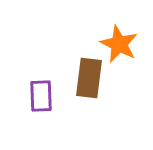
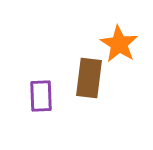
orange star: rotated 6 degrees clockwise
